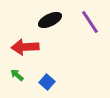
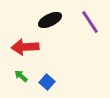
green arrow: moved 4 px right, 1 px down
